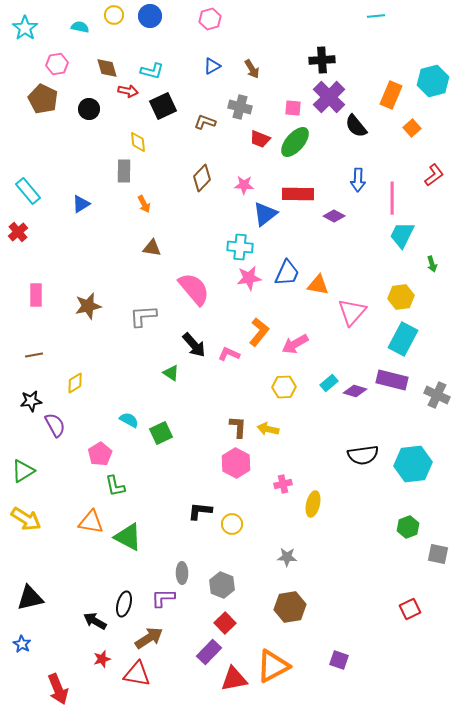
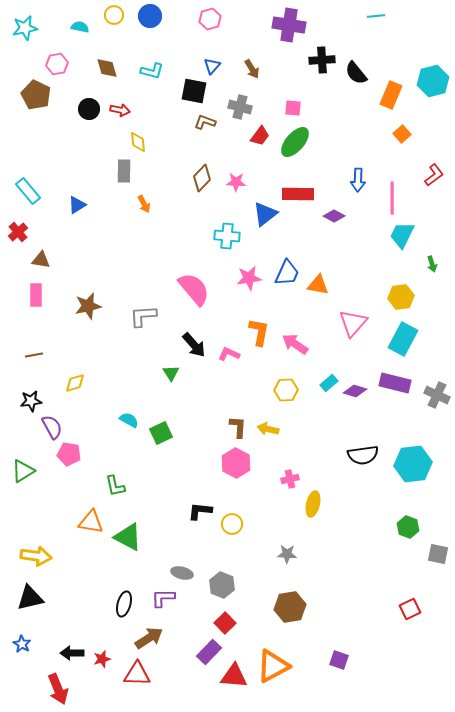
cyan star at (25, 28): rotated 25 degrees clockwise
blue triangle at (212, 66): rotated 18 degrees counterclockwise
red arrow at (128, 91): moved 8 px left, 19 px down
purple cross at (329, 97): moved 40 px left, 72 px up; rotated 36 degrees counterclockwise
brown pentagon at (43, 99): moved 7 px left, 4 px up
black square at (163, 106): moved 31 px right, 15 px up; rotated 36 degrees clockwise
black semicircle at (356, 126): moved 53 px up
orange square at (412, 128): moved 10 px left, 6 px down
red trapezoid at (260, 139): moved 3 px up; rotated 75 degrees counterclockwise
pink star at (244, 185): moved 8 px left, 3 px up
blue triangle at (81, 204): moved 4 px left, 1 px down
cyan cross at (240, 247): moved 13 px left, 11 px up
brown triangle at (152, 248): moved 111 px left, 12 px down
pink triangle at (352, 312): moved 1 px right, 11 px down
orange L-shape at (259, 332): rotated 28 degrees counterclockwise
pink arrow at (295, 344): rotated 64 degrees clockwise
green triangle at (171, 373): rotated 24 degrees clockwise
purple rectangle at (392, 380): moved 3 px right, 3 px down
yellow diamond at (75, 383): rotated 15 degrees clockwise
yellow hexagon at (284, 387): moved 2 px right, 3 px down
purple semicircle at (55, 425): moved 3 px left, 2 px down
pink pentagon at (100, 454): moved 31 px left; rotated 30 degrees counterclockwise
pink cross at (283, 484): moved 7 px right, 5 px up
yellow arrow at (26, 519): moved 10 px right, 37 px down; rotated 24 degrees counterclockwise
green hexagon at (408, 527): rotated 20 degrees counterclockwise
gray star at (287, 557): moved 3 px up
gray ellipse at (182, 573): rotated 75 degrees counterclockwise
black arrow at (95, 621): moved 23 px left, 32 px down; rotated 30 degrees counterclockwise
red triangle at (137, 674): rotated 8 degrees counterclockwise
red triangle at (234, 679): moved 3 px up; rotated 16 degrees clockwise
